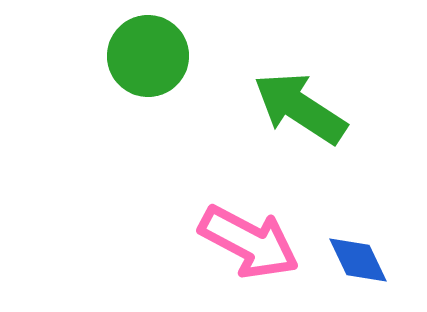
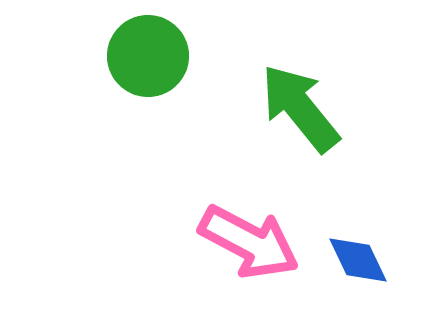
green arrow: rotated 18 degrees clockwise
